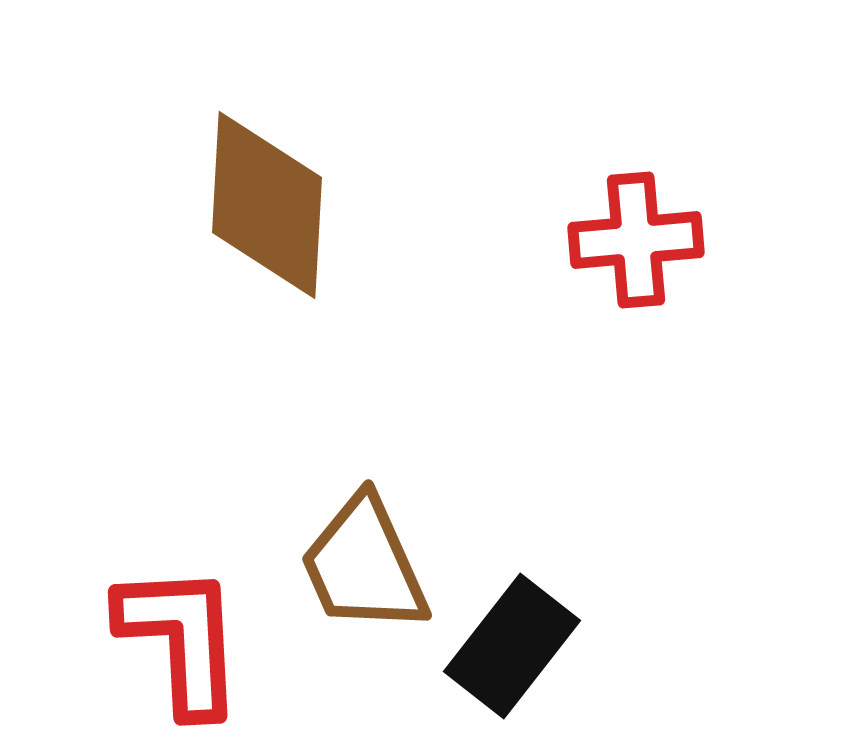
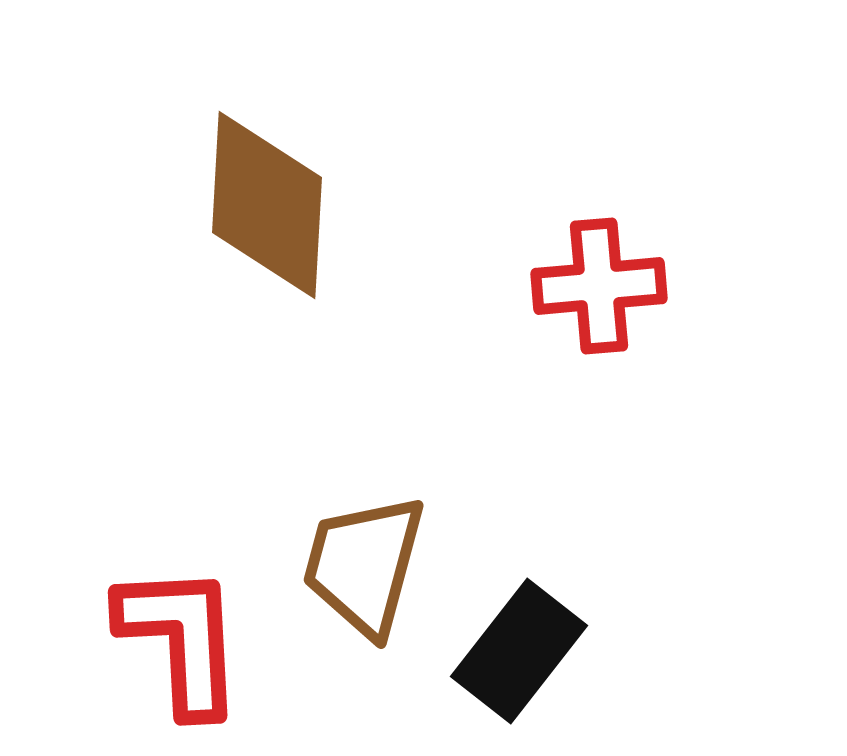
red cross: moved 37 px left, 46 px down
brown trapezoid: rotated 39 degrees clockwise
black rectangle: moved 7 px right, 5 px down
